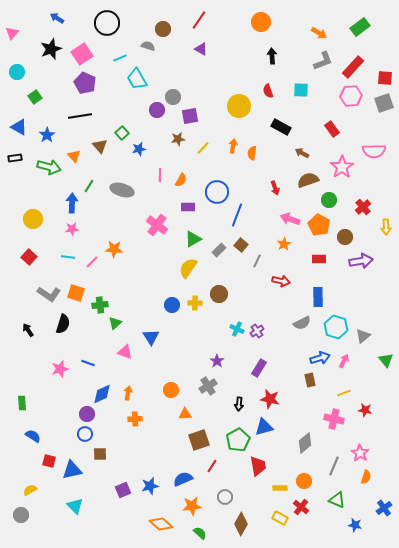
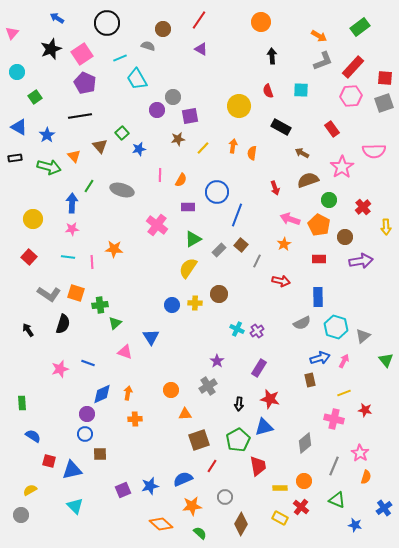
orange arrow at (319, 33): moved 3 px down
pink line at (92, 262): rotated 48 degrees counterclockwise
